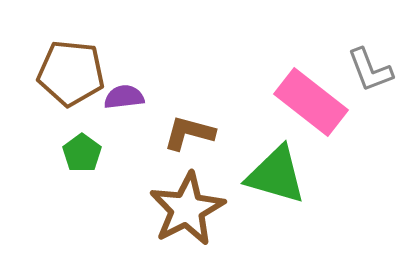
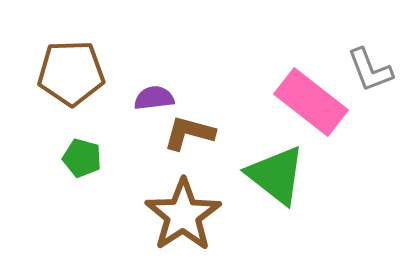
brown pentagon: rotated 8 degrees counterclockwise
purple semicircle: moved 30 px right, 1 px down
green pentagon: moved 5 px down; rotated 21 degrees counterclockwise
green triangle: rotated 22 degrees clockwise
brown star: moved 4 px left, 6 px down; rotated 6 degrees counterclockwise
